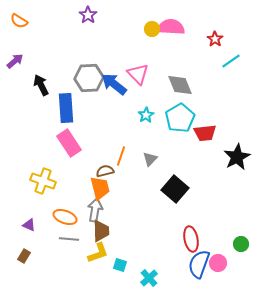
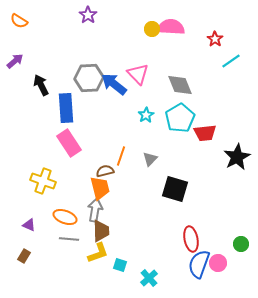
black square: rotated 24 degrees counterclockwise
